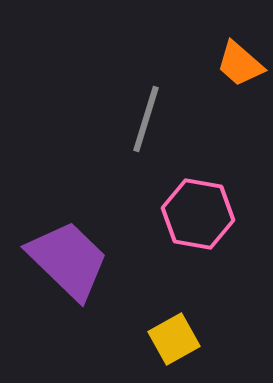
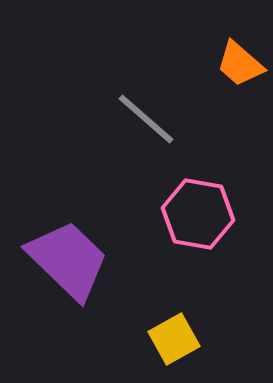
gray line: rotated 66 degrees counterclockwise
